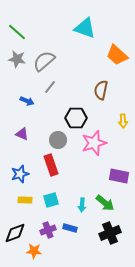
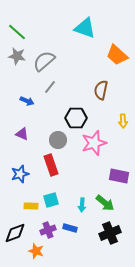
gray star: moved 3 px up
yellow rectangle: moved 6 px right, 6 px down
orange star: moved 2 px right; rotated 14 degrees clockwise
